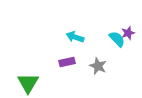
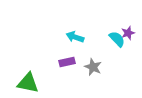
gray star: moved 5 px left, 1 px down
green triangle: rotated 50 degrees counterclockwise
